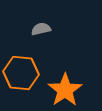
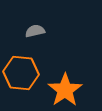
gray semicircle: moved 6 px left, 2 px down
